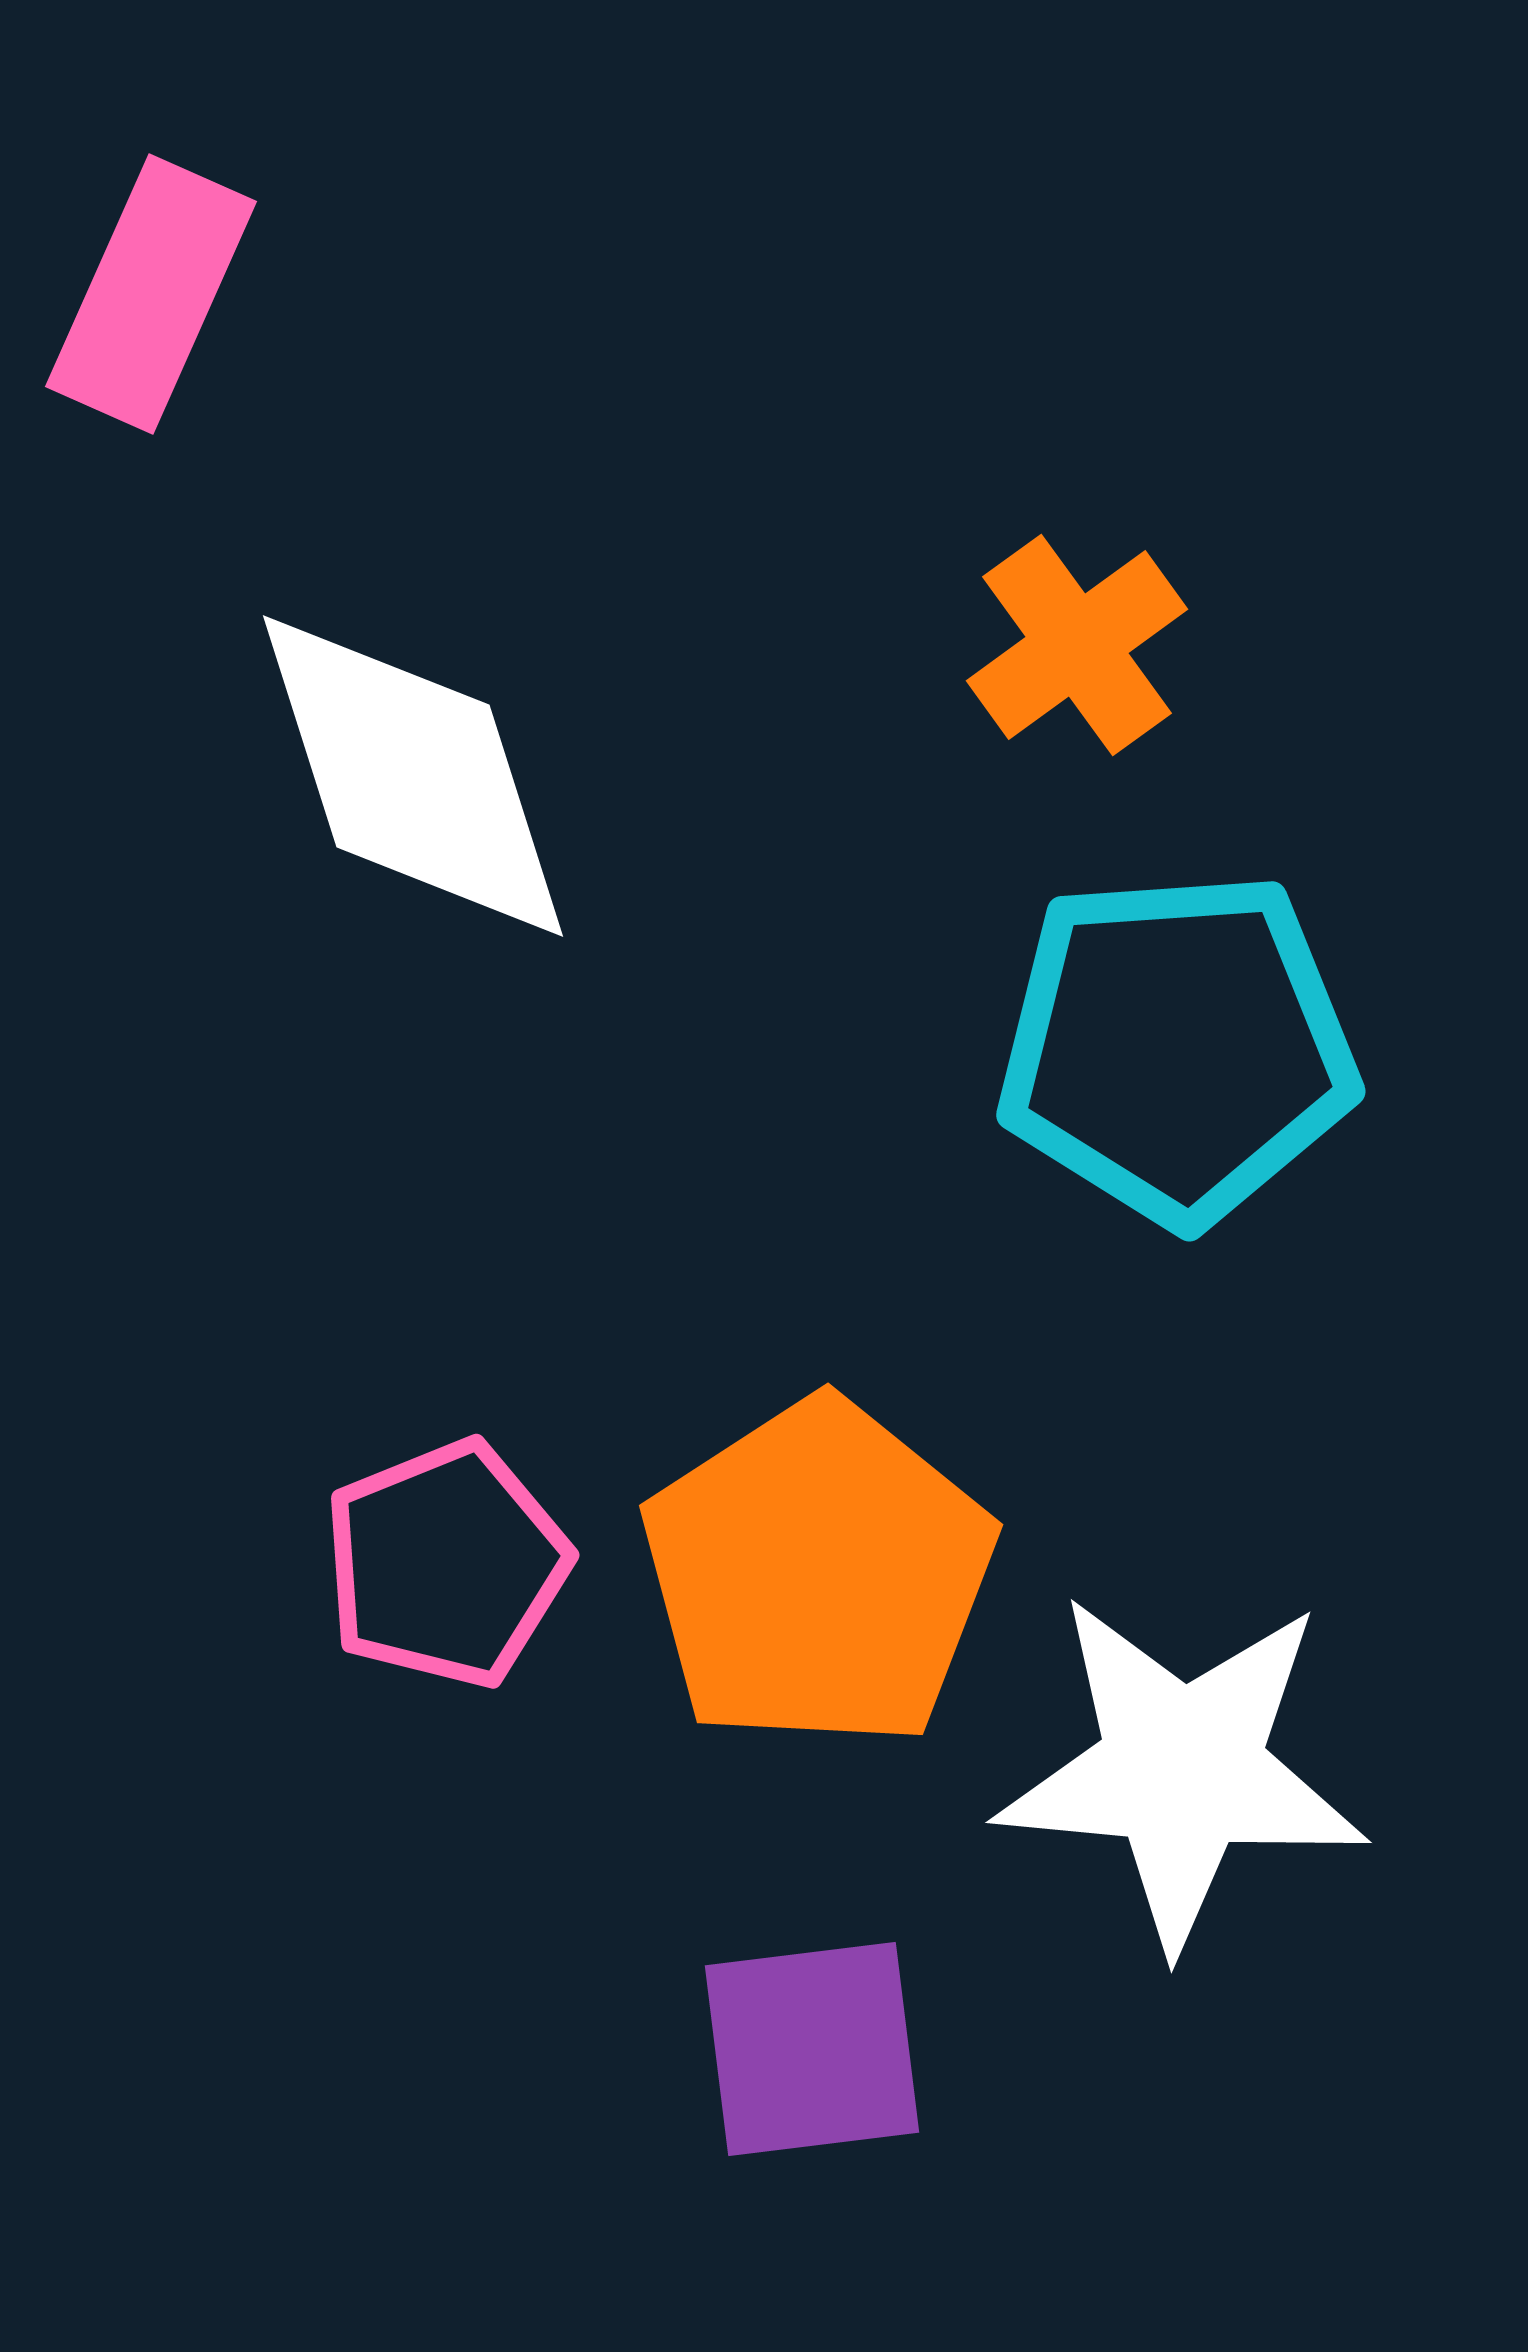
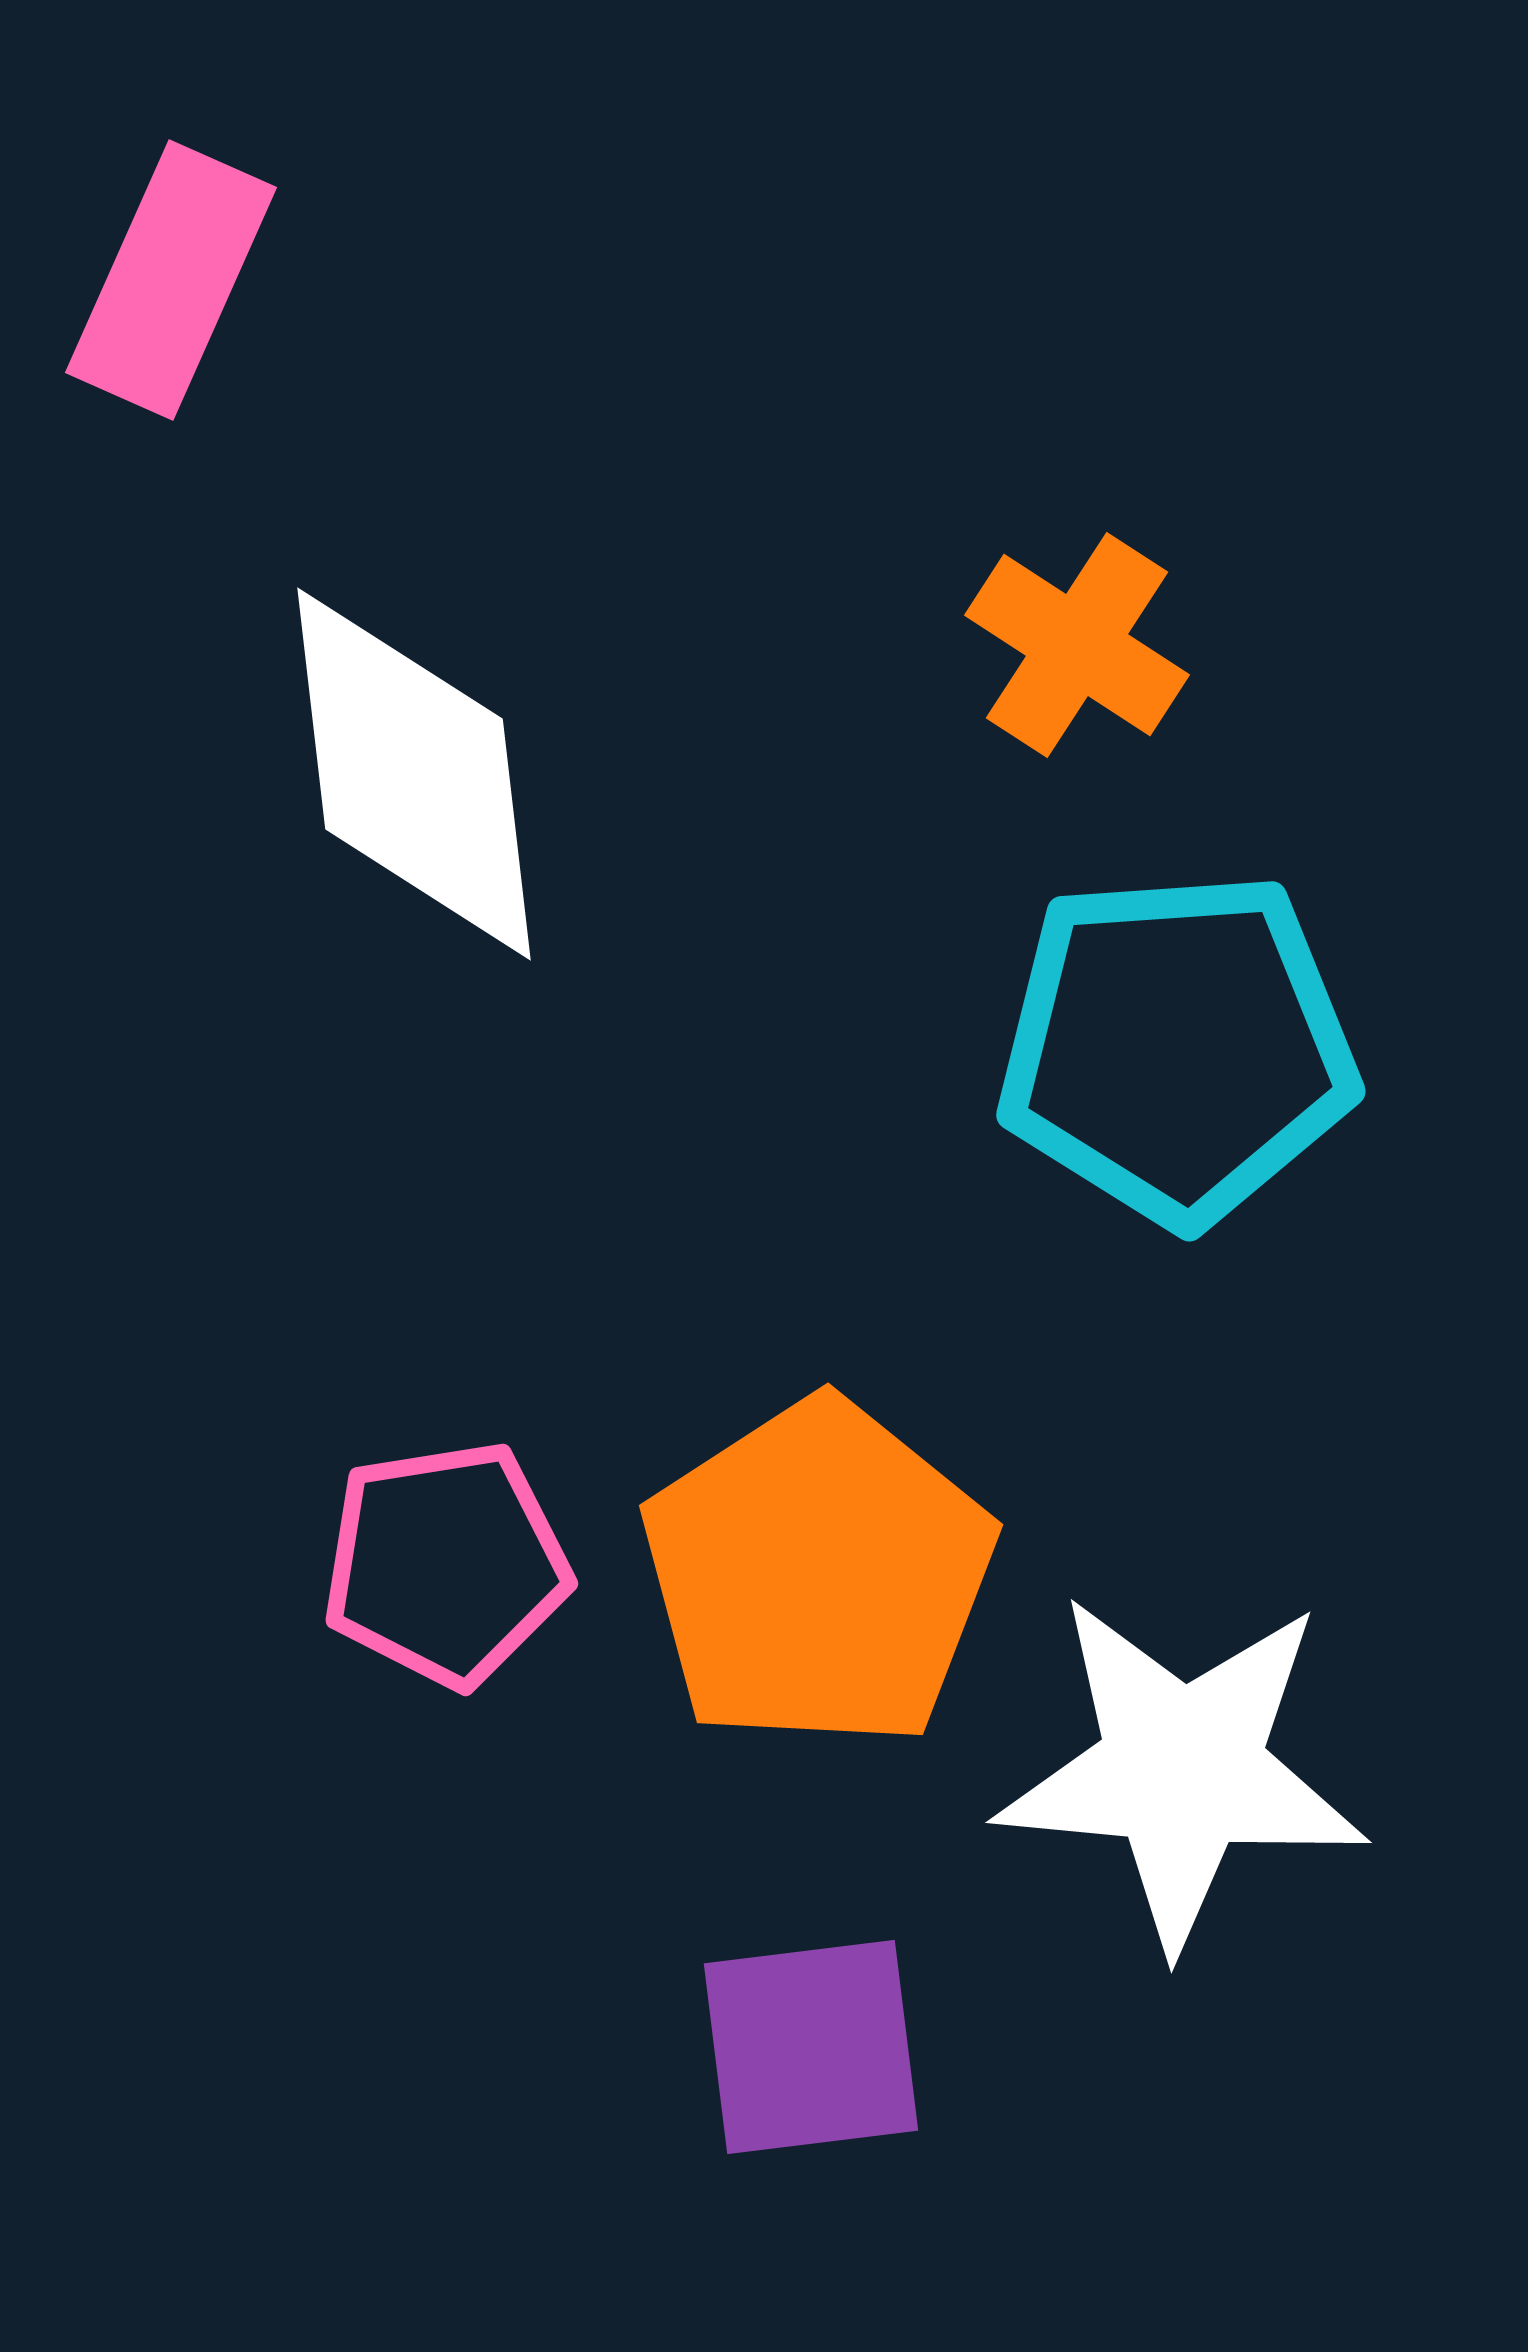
pink rectangle: moved 20 px right, 14 px up
orange cross: rotated 21 degrees counterclockwise
white diamond: moved 1 px right, 2 px up; rotated 11 degrees clockwise
pink pentagon: rotated 13 degrees clockwise
purple square: moved 1 px left, 2 px up
